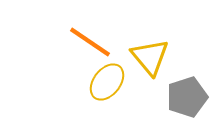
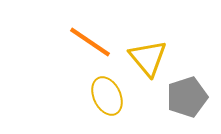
yellow triangle: moved 2 px left, 1 px down
yellow ellipse: moved 14 px down; rotated 63 degrees counterclockwise
